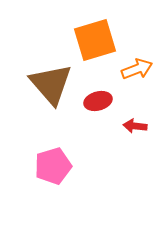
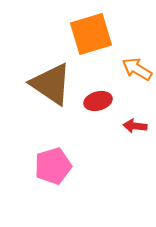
orange square: moved 4 px left, 6 px up
orange arrow: rotated 128 degrees counterclockwise
brown triangle: rotated 15 degrees counterclockwise
